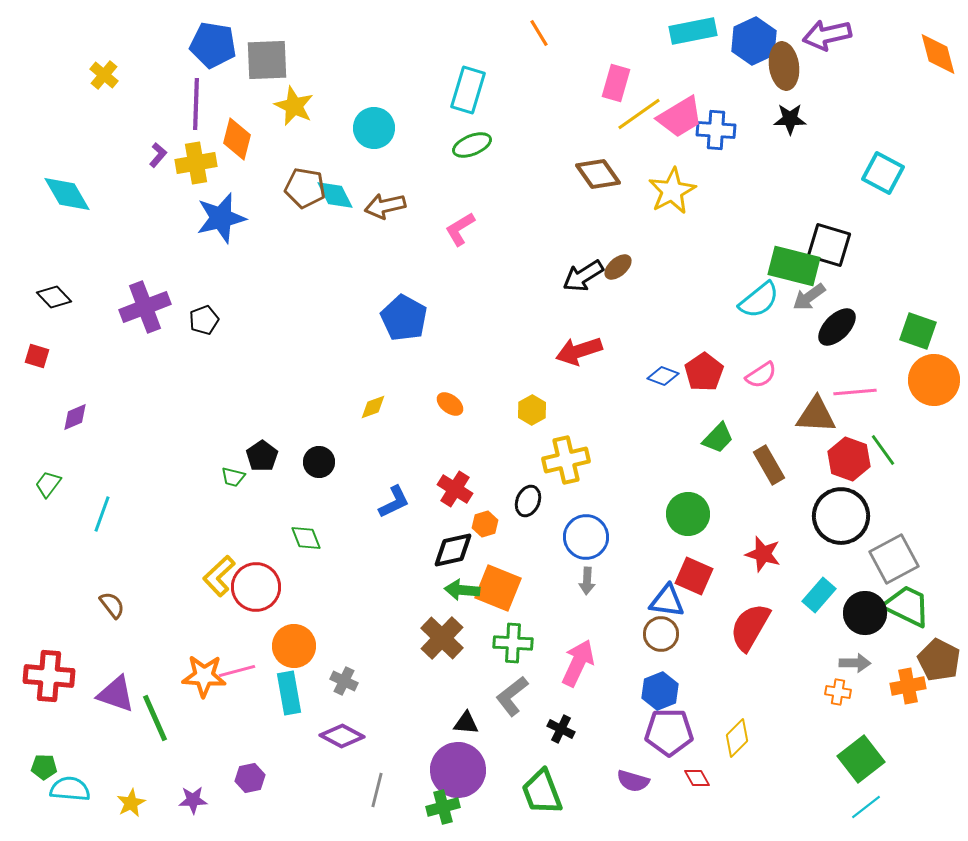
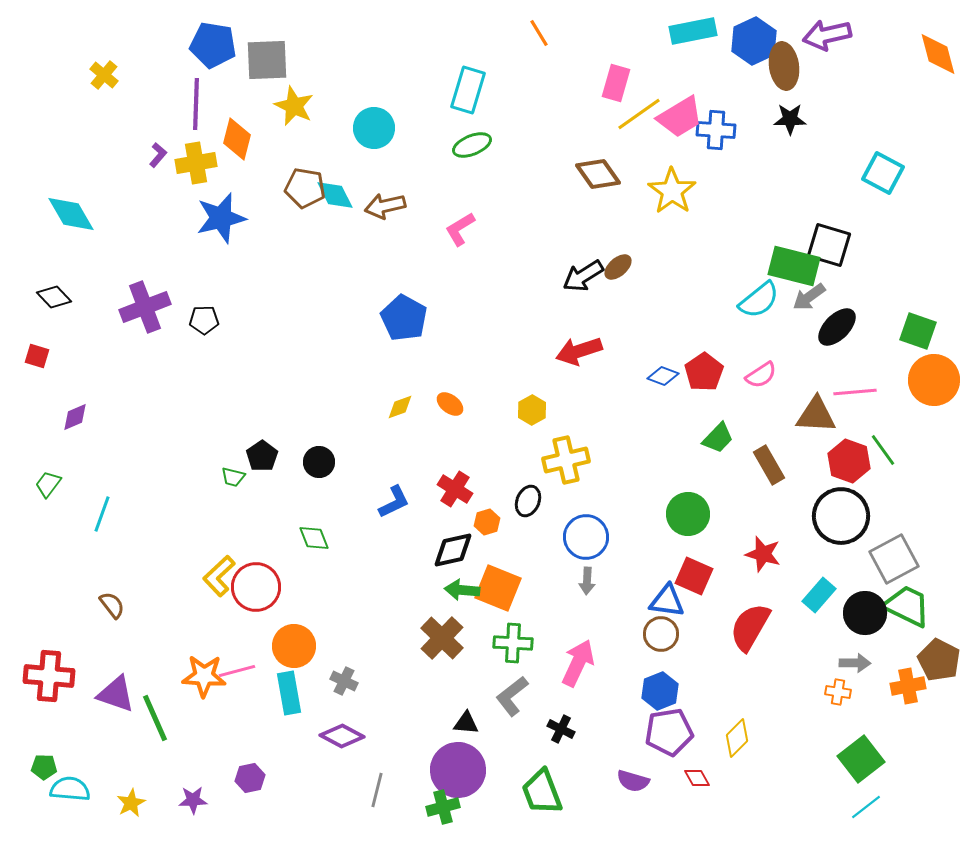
yellow star at (672, 191): rotated 9 degrees counterclockwise
cyan diamond at (67, 194): moved 4 px right, 20 px down
black pentagon at (204, 320): rotated 20 degrees clockwise
yellow diamond at (373, 407): moved 27 px right
red hexagon at (849, 459): moved 2 px down
orange hexagon at (485, 524): moved 2 px right, 2 px up
green diamond at (306, 538): moved 8 px right
purple pentagon at (669, 732): rotated 9 degrees counterclockwise
